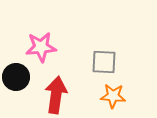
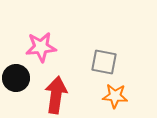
gray square: rotated 8 degrees clockwise
black circle: moved 1 px down
orange star: moved 2 px right
